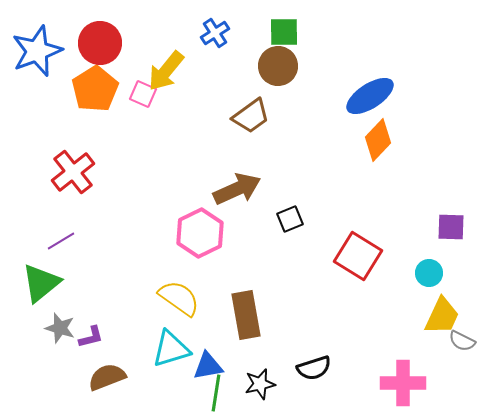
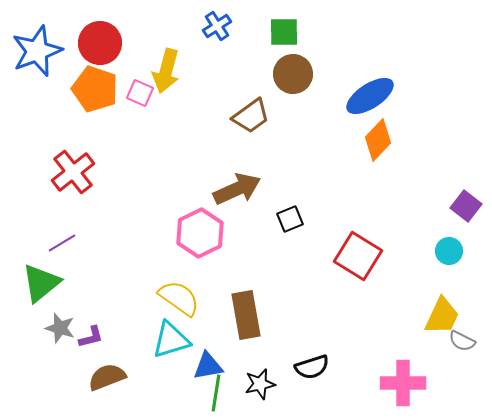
blue cross: moved 2 px right, 7 px up
brown circle: moved 15 px right, 8 px down
yellow arrow: rotated 24 degrees counterclockwise
orange pentagon: rotated 21 degrees counterclockwise
pink square: moved 3 px left, 1 px up
purple square: moved 15 px right, 21 px up; rotated 36 degrees clockwise
purple line: moved 1 px right, 2 px down
cyan circle: moved 20 px right, 22 px up
cyan triangle: moved 9 px up
black semicircle: moved 2 px left, 1 px up
